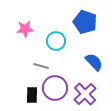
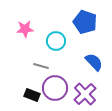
black rectangle: rotated 70 degrees counterclockwise
